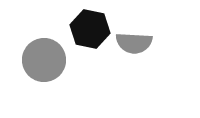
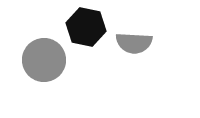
black hexagon: moved 4 px left, 2 px up
